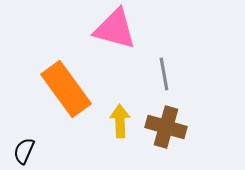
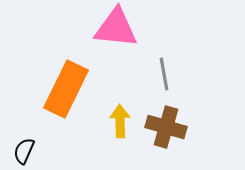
pink triangle: moved 1 px right, 1 px up; rotated 9 degrees counterclockwise
orange rectangle: rotated 62 degrees clockwise
